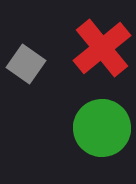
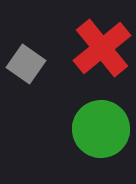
green circle: moved 1 px left, 1 px down
